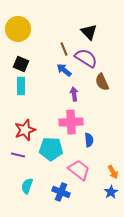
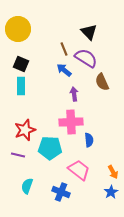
cyan pentagon: moved 1 px left, 1 px up
